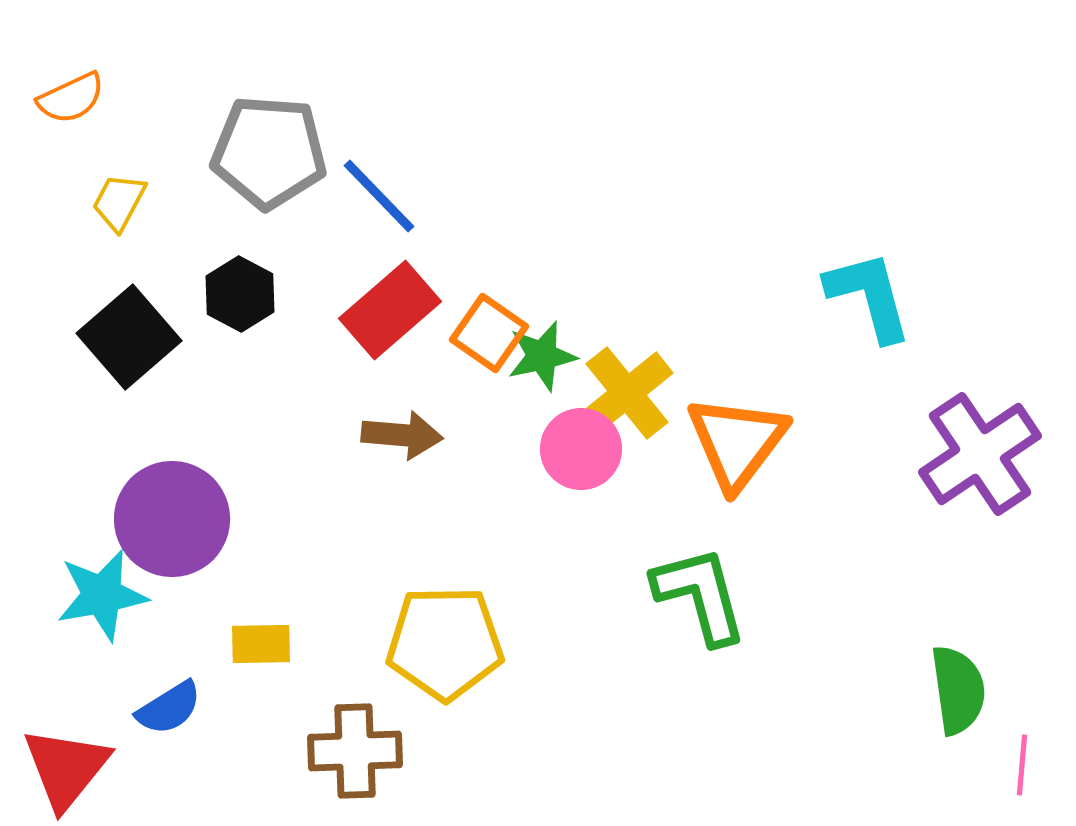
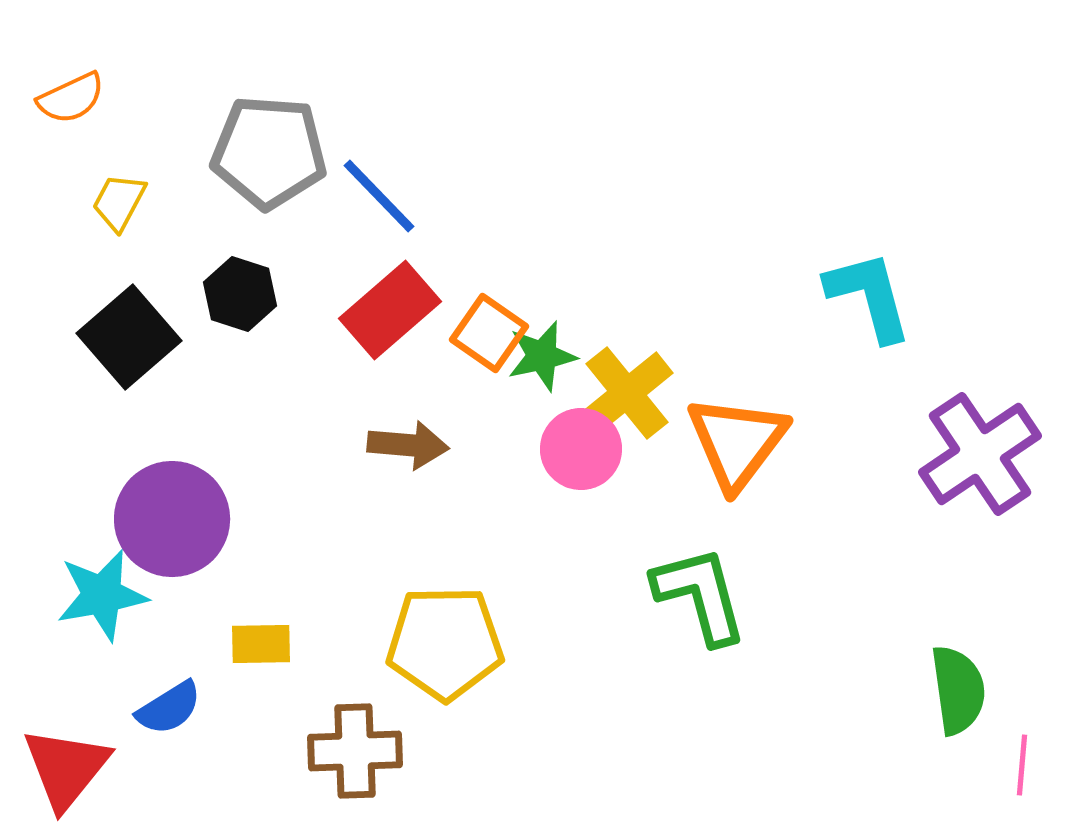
black hexagon: rotated 10 degrees counterclockwise
brown arrow: moved 6 px right, 10 px down
